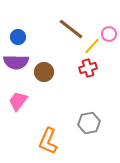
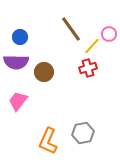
brown line: rotated 16 degrees clockwise
blue circle: moved 2 px right
gray hexagon: moved 6 px left, 10 px down
